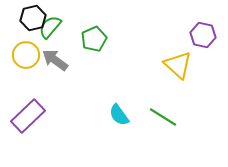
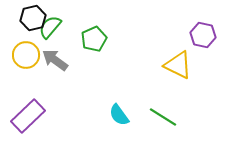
yellow triangle: rotated 16 degrees counterclockwise
